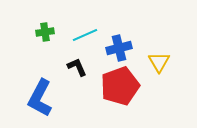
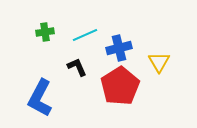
red pentagon: rotated 12 degrees counterclockwise
